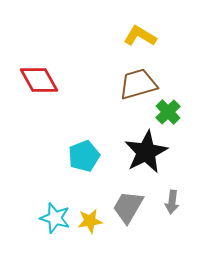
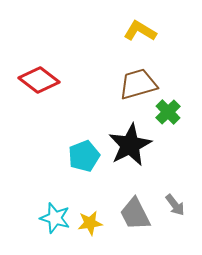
yellow L-shape: moved 5 px up
red diamond: rotated 24 degrees counterclockwise
black star: moved 16 px left, 7 px up
gray arrow: moved 3 px right, 3 px down; rotated 45 degrees counterclockwise
gray trapezoid: moved 7 px right, 7 px down; rotated 57 degrees counterclockwise
yellow star: moved 2 px down
